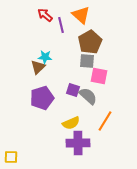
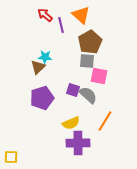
gray semicircle: moved 1 px up
